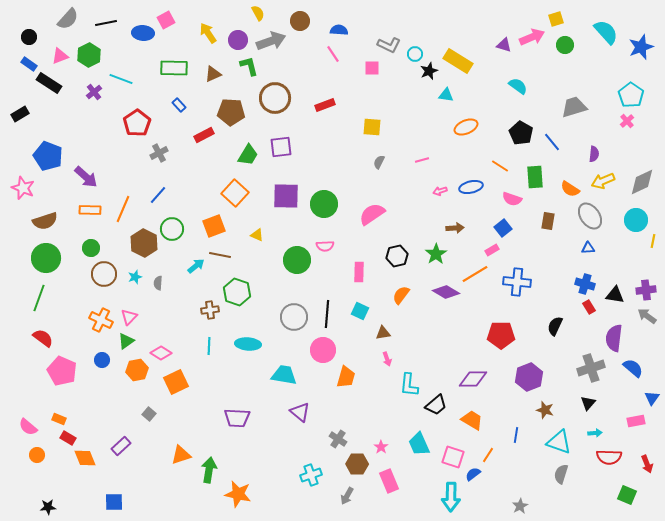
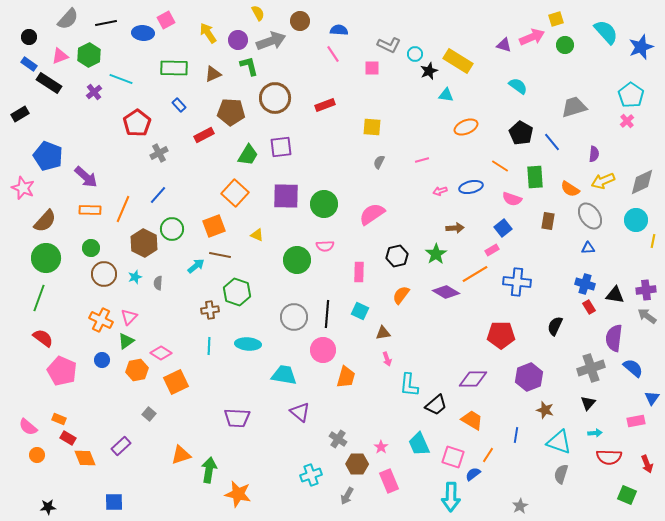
brown semicircle at (45, 221): rotated 30 degrees counterclockwise
